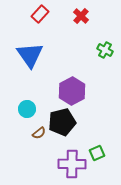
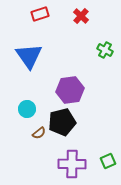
red rectangle: rotated 30 degrees clockwise
blue triangle: moved 1 px left, 1 px down
purple hexagon: moved 2 px left, 1 px up; rotated 20 degrees clockwise
green square: moved 11 px right, 8 px down
